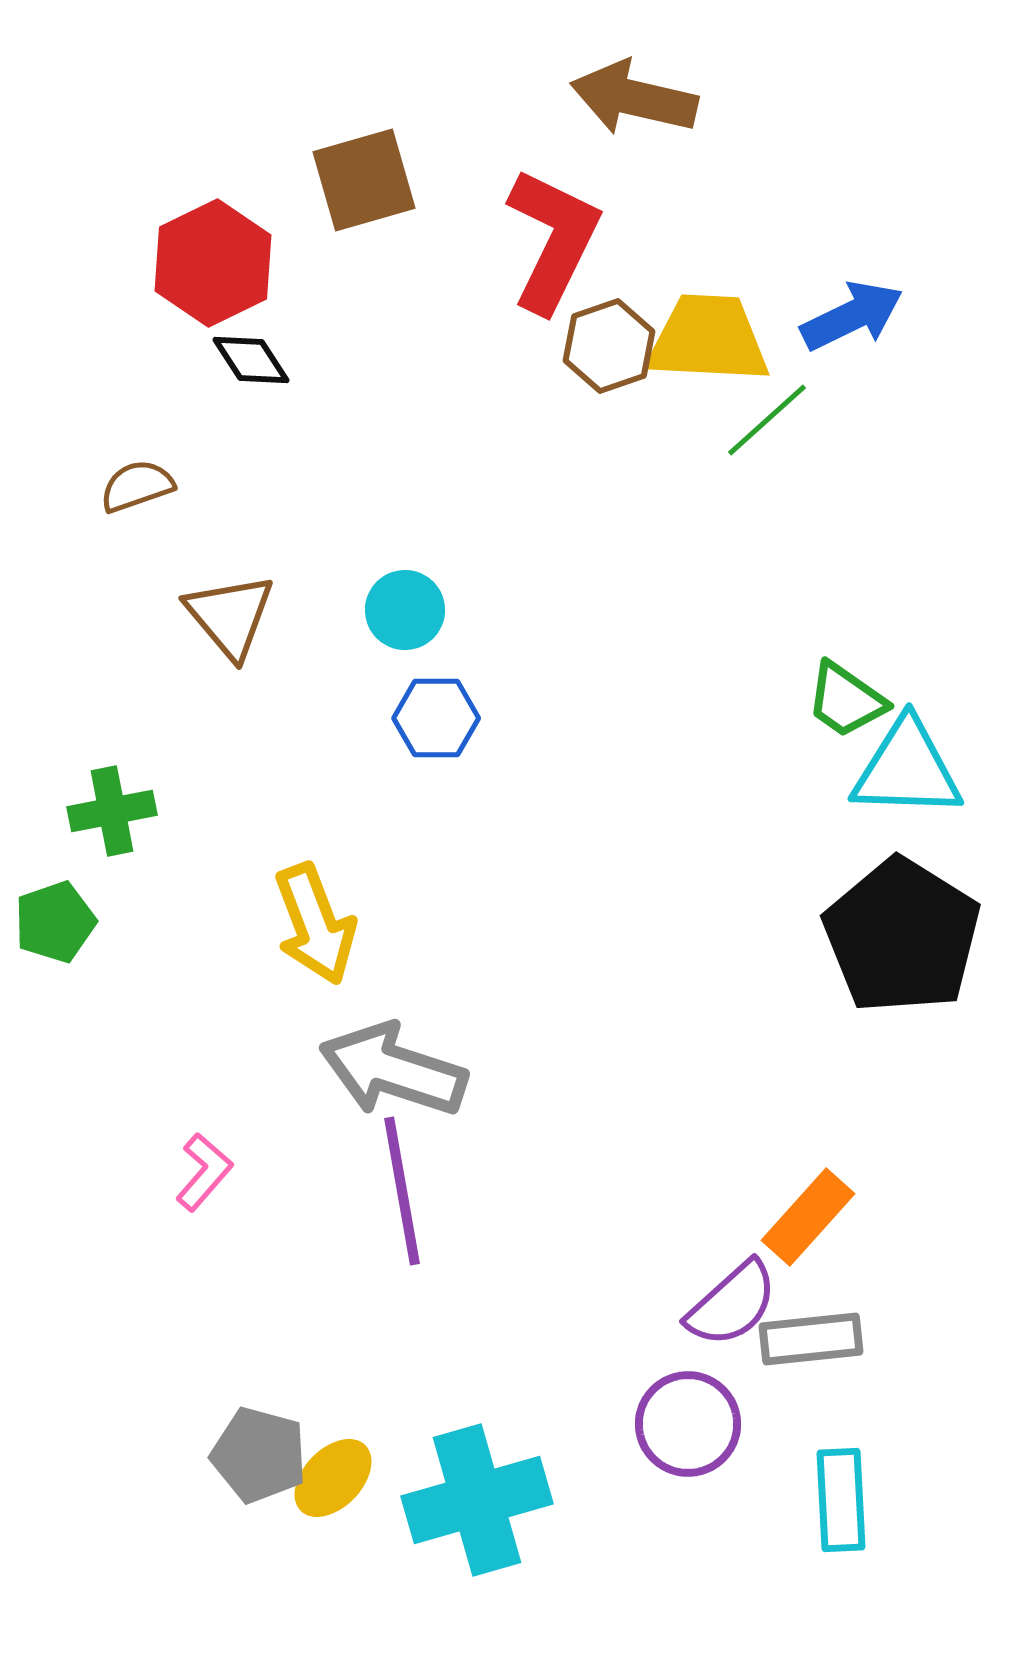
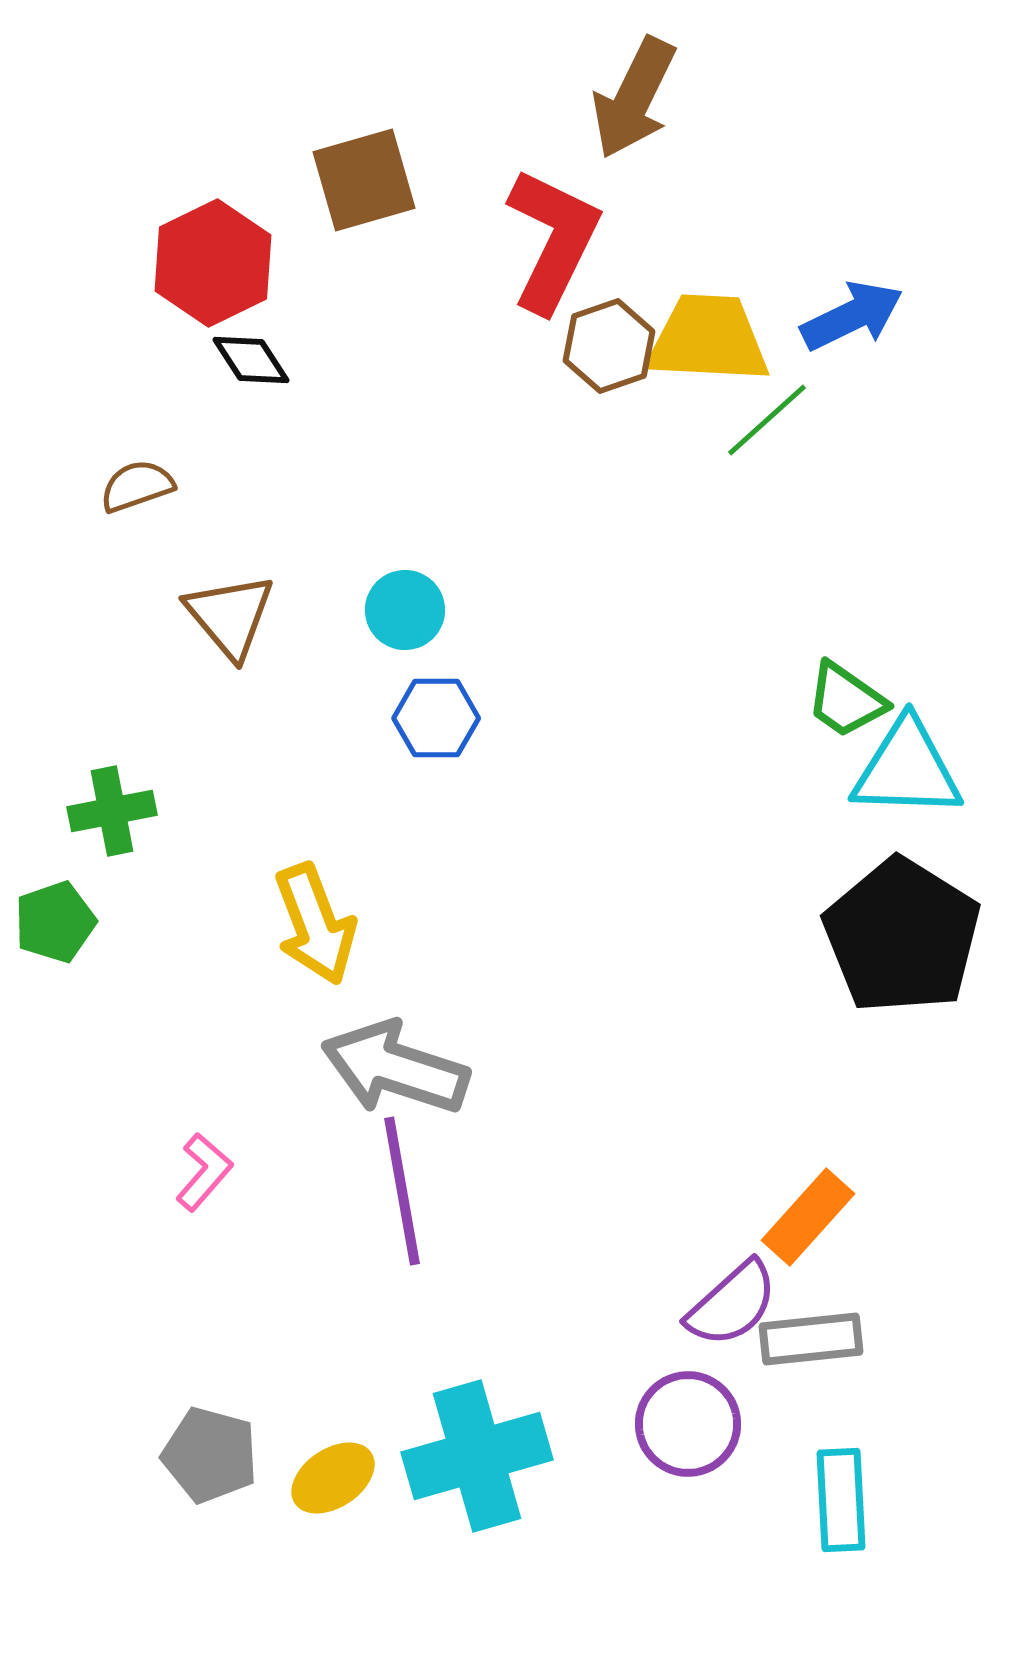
brown arrow: rotated 77 degrees counterclockwise
gray arrow: moved 2 px right, 2 px up
gray pentagon: moved 49 px left
yellow ellipse: rotated 12 degrees clockwise
cyan cross: moved 44 px up
